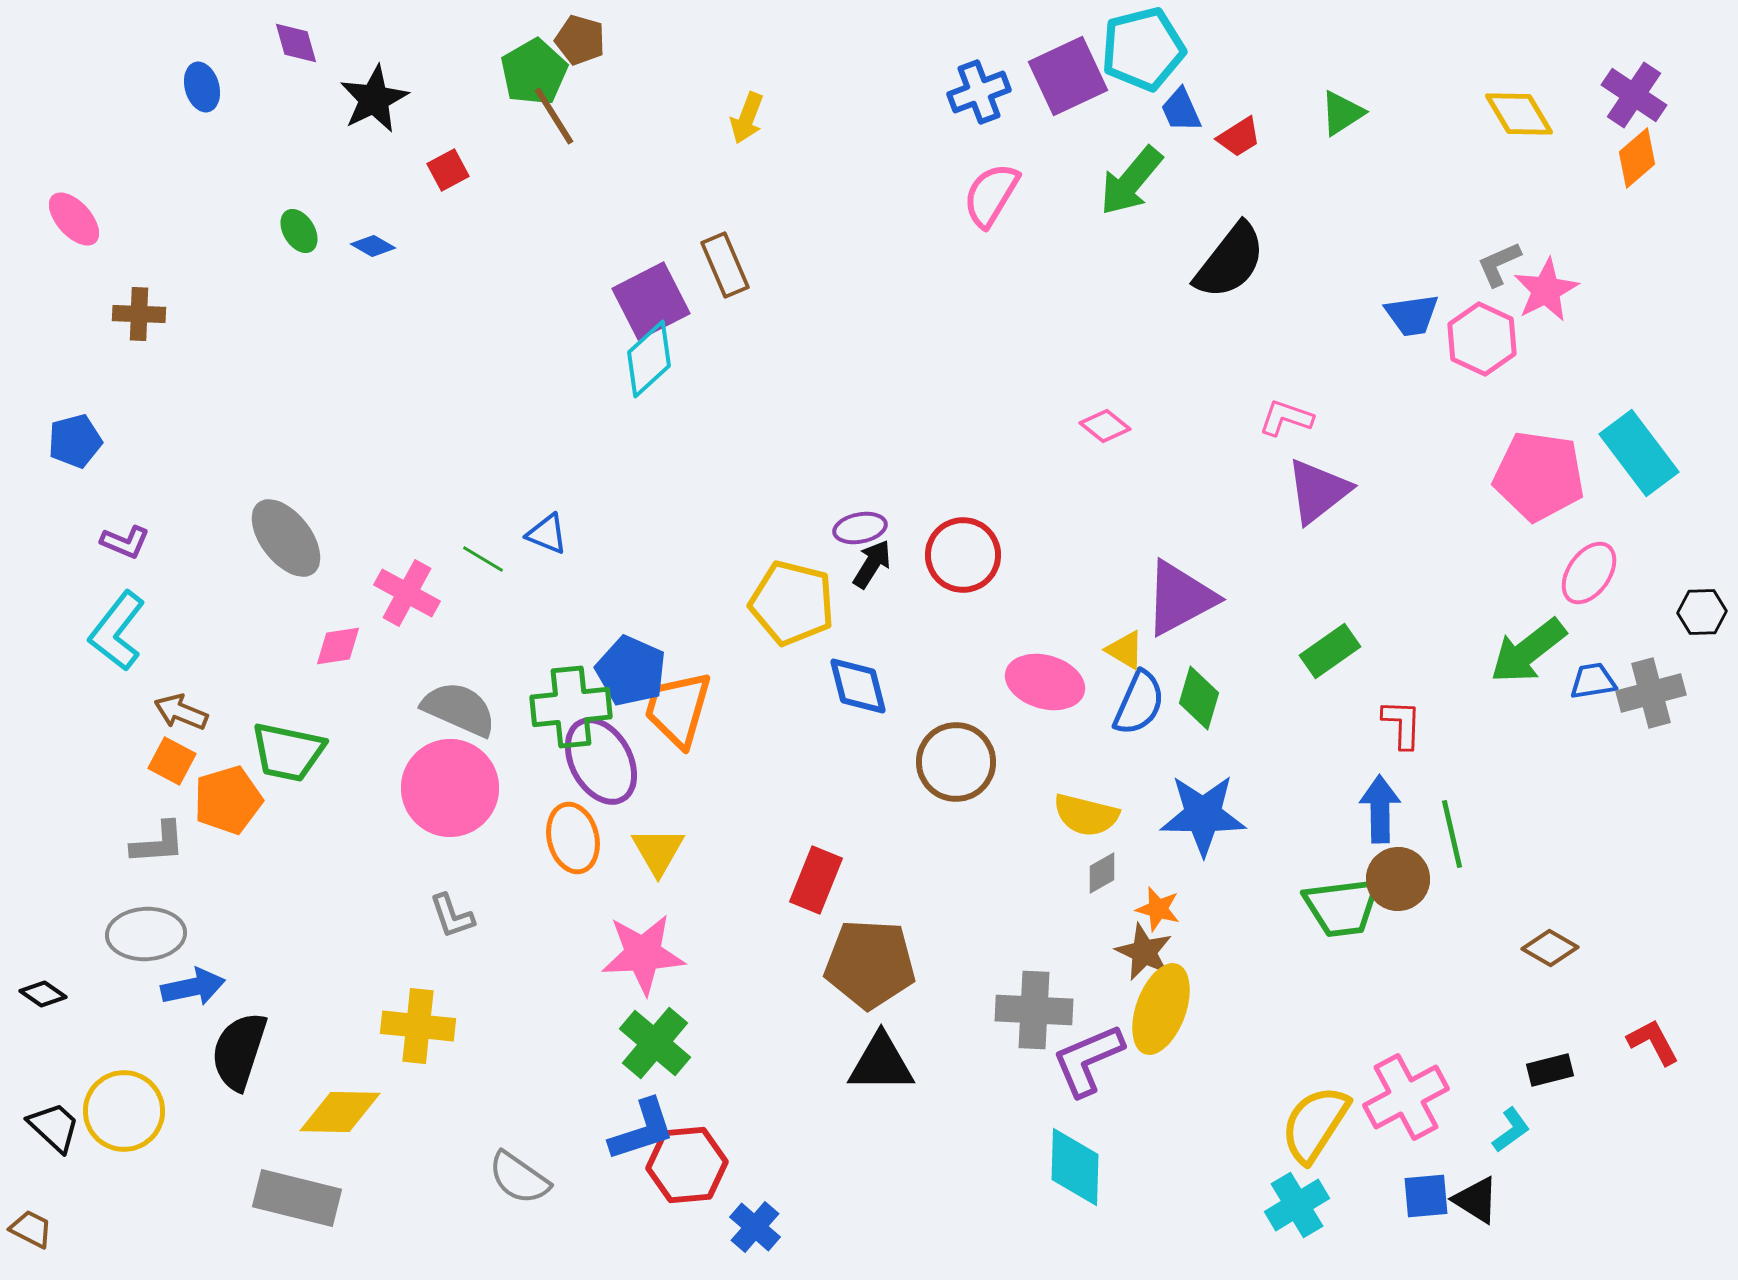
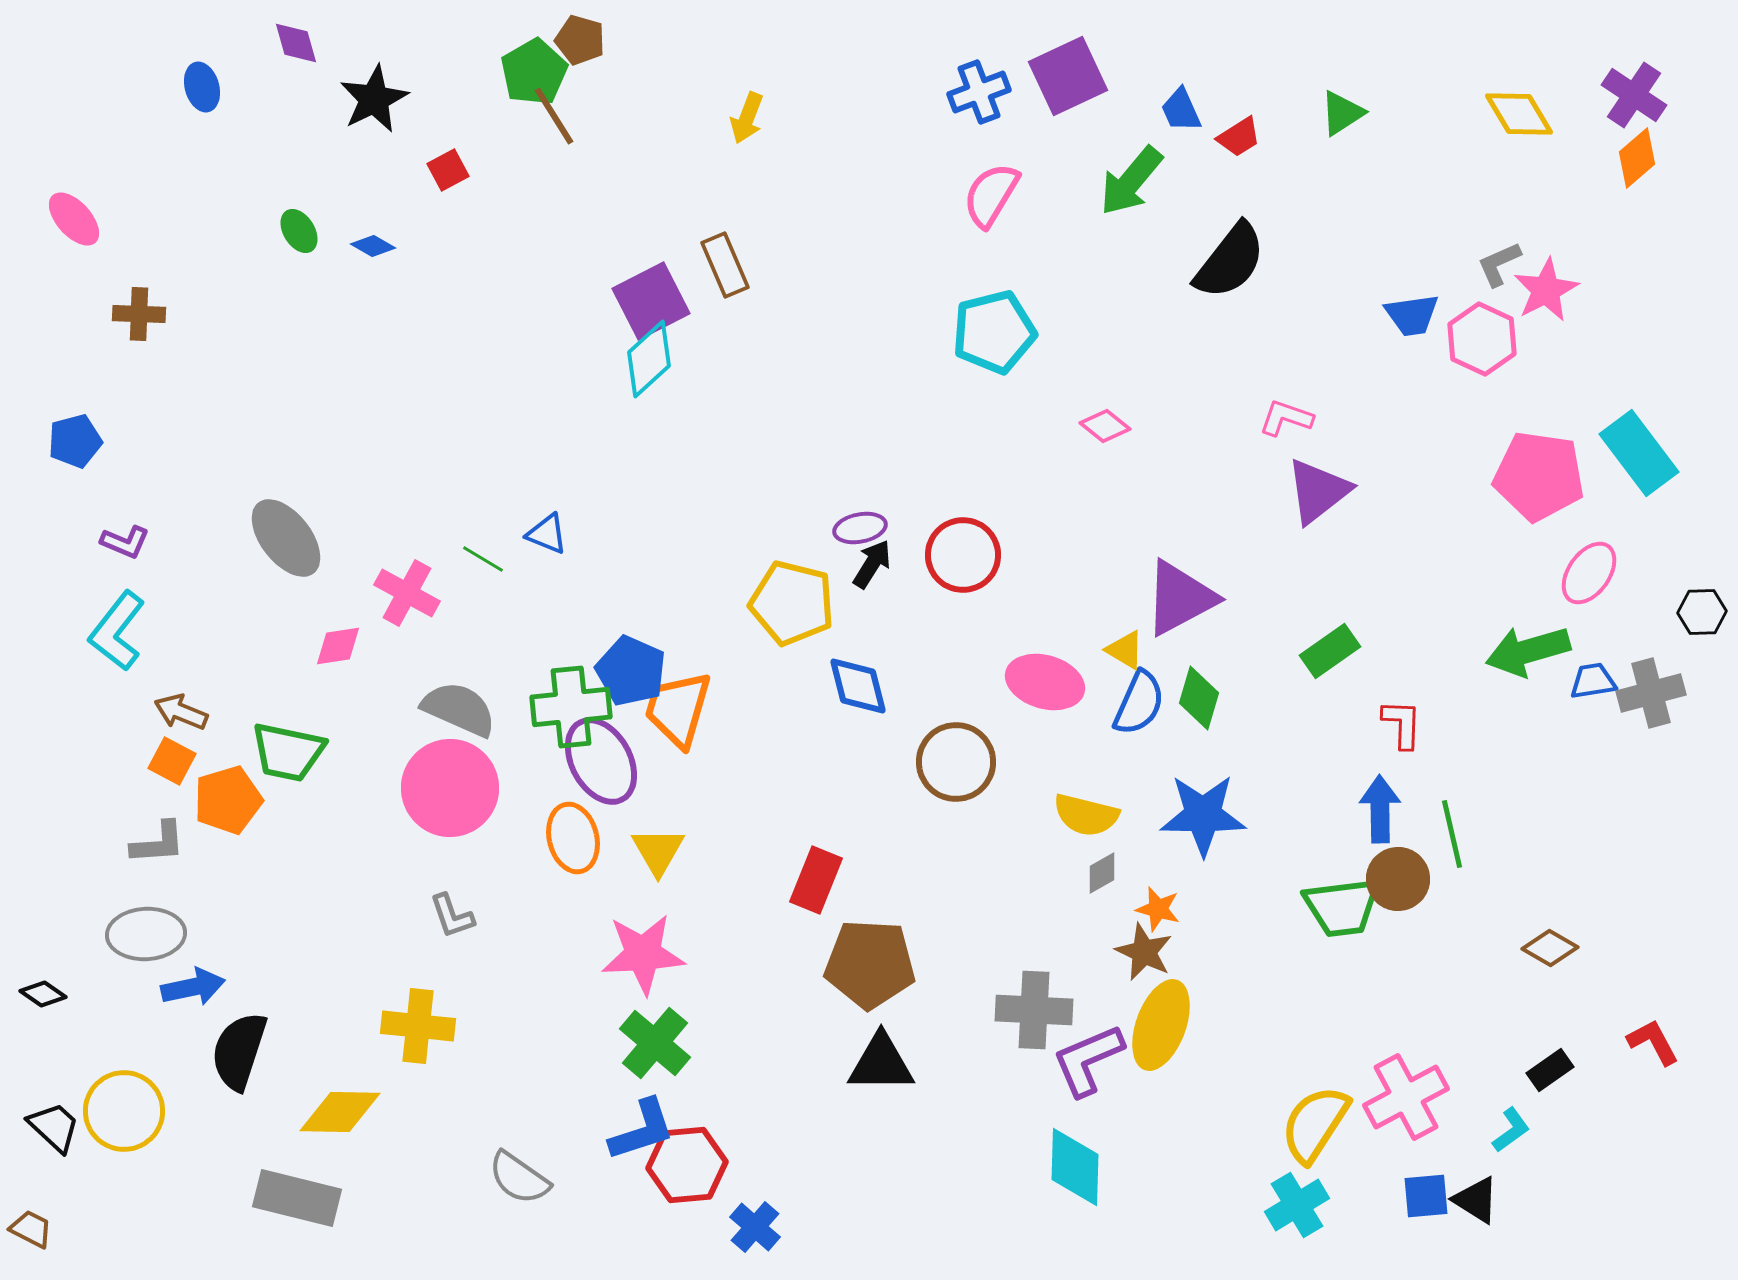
cyan pentagon at (1143, 49): moved 149 px left, 283 px down
green arrow at (1528, 651): rotated 22 degrees clockwise
yellow ellipse at (1161, 1009): moved 16 px down
black rectangle at (1550, 1070): rotated 21 degrees counterclockwise
